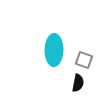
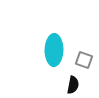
black semicircle: moved 5 px left, 2 px down
